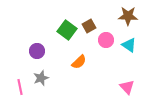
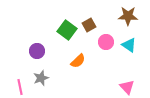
brown square: moved 1 px up
pink circle: moved 2 px down
orange semicircle: moved 1 px left, 1 px up
